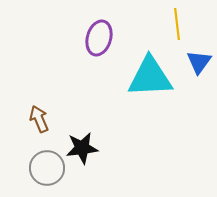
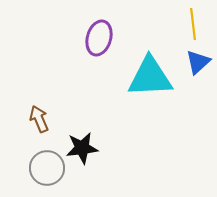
yellow line: moved 16 px right
blue triangle: moved 1 px left; rotated 12 degrees clockwise
